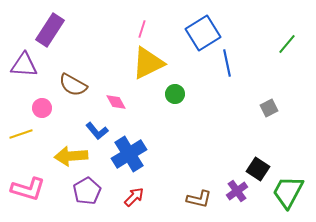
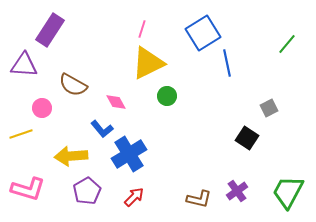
green circle: moved 8 px left, 2 px down
blue L-shape: moved 5 px right, 2 px up
black square: moved 11 px left, 31 px up
